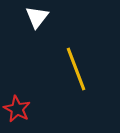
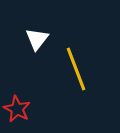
white triangle: moved 22 px down
